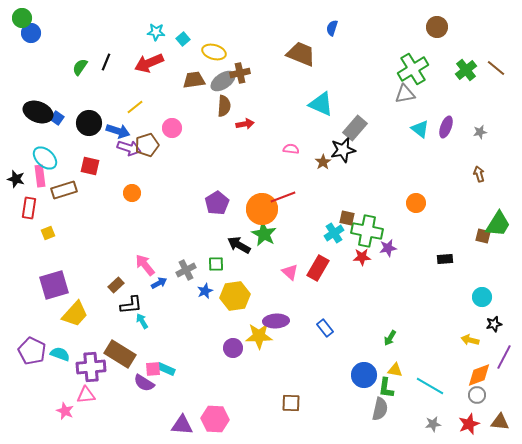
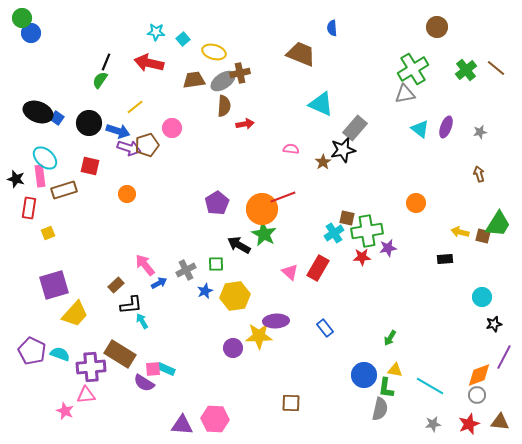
blue semicircle at (332, 28): rotated 21 degrees counterclockwise
red arrow at (149, 63): rotated 36 degrees clockwise
green semicircle at (80, 67): moved 20 px right, 13 px down
orange circle at (132, 193): moved 5 px left, 1 px down
green cross at (367, 231): rotated 20 degrees counterclockwise
yellow arrow at (470, 340): moved 10 px left, 108 px up
